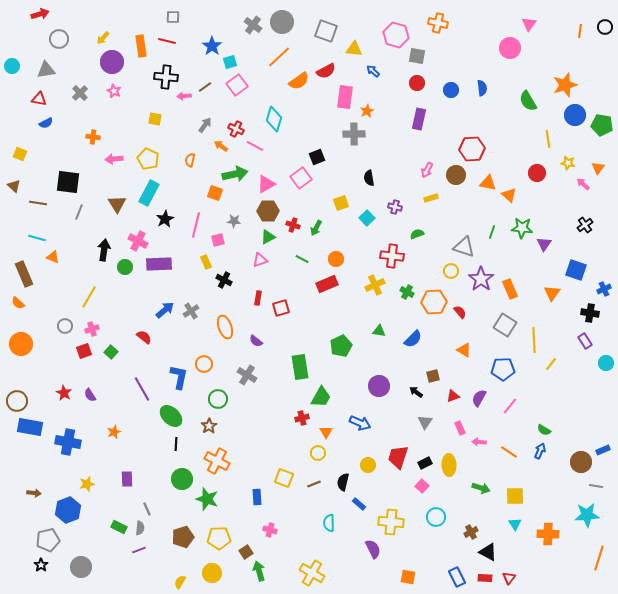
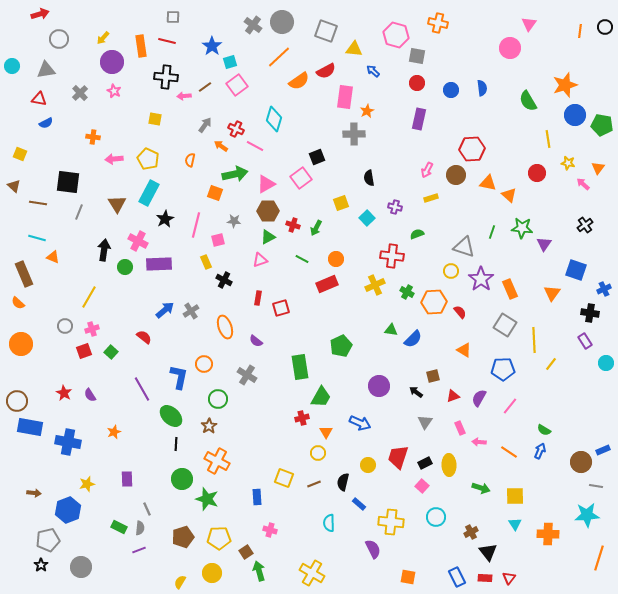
green triangle at (379, 331): moved 12 px right, 1 px up
black triangle at (488, 552): rotated 24 degrees clockwise
